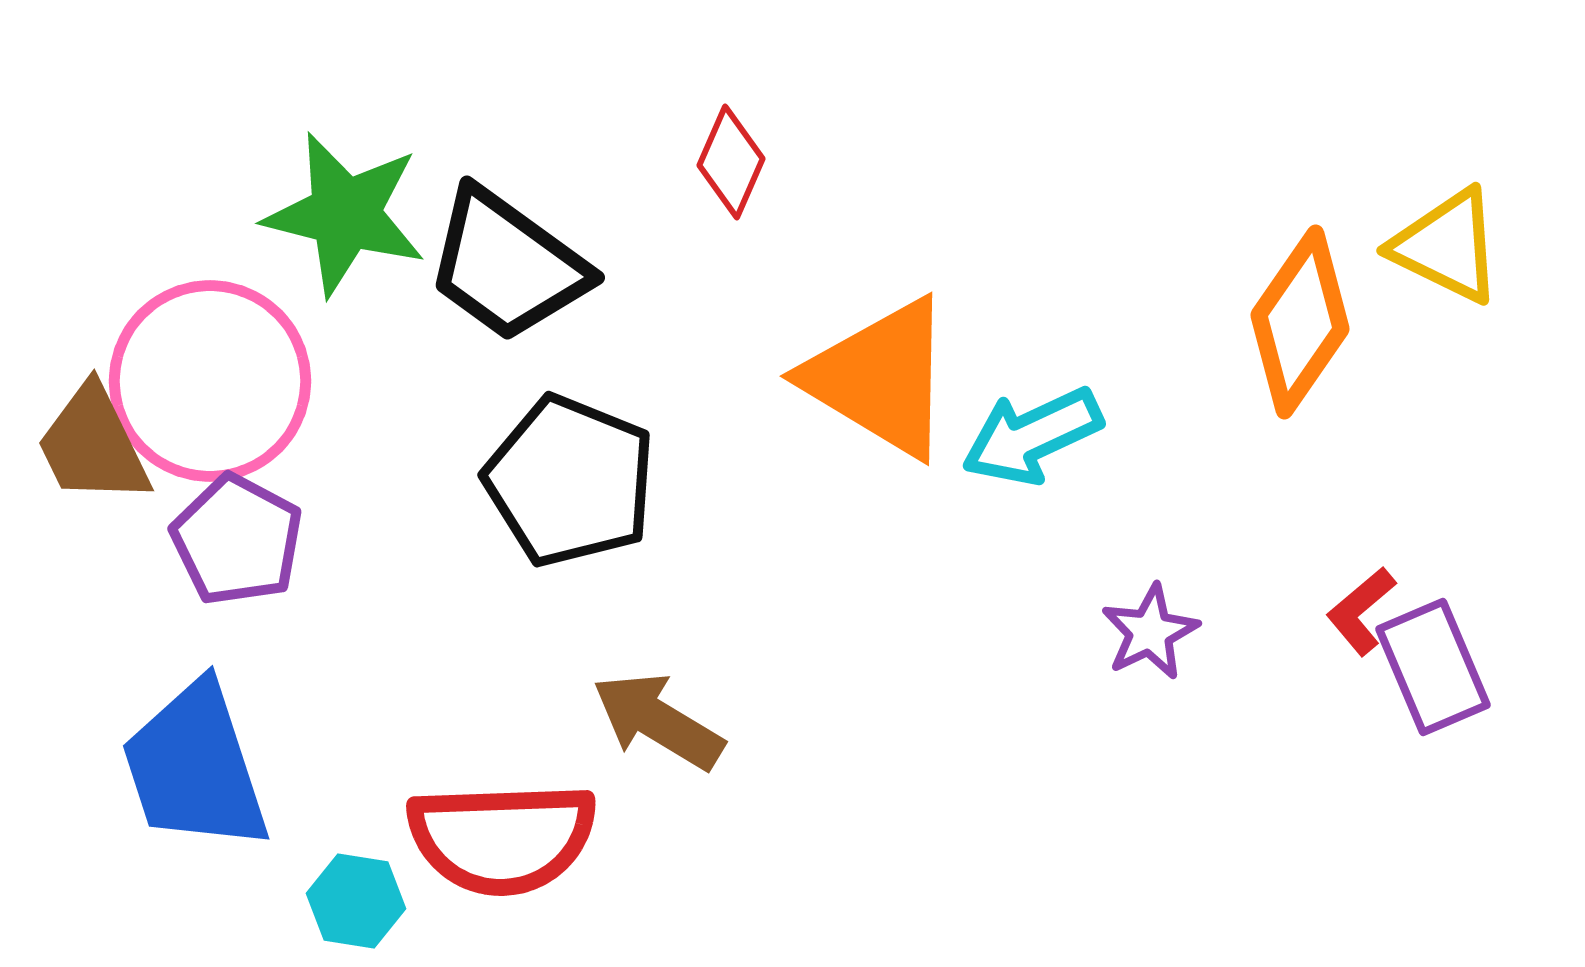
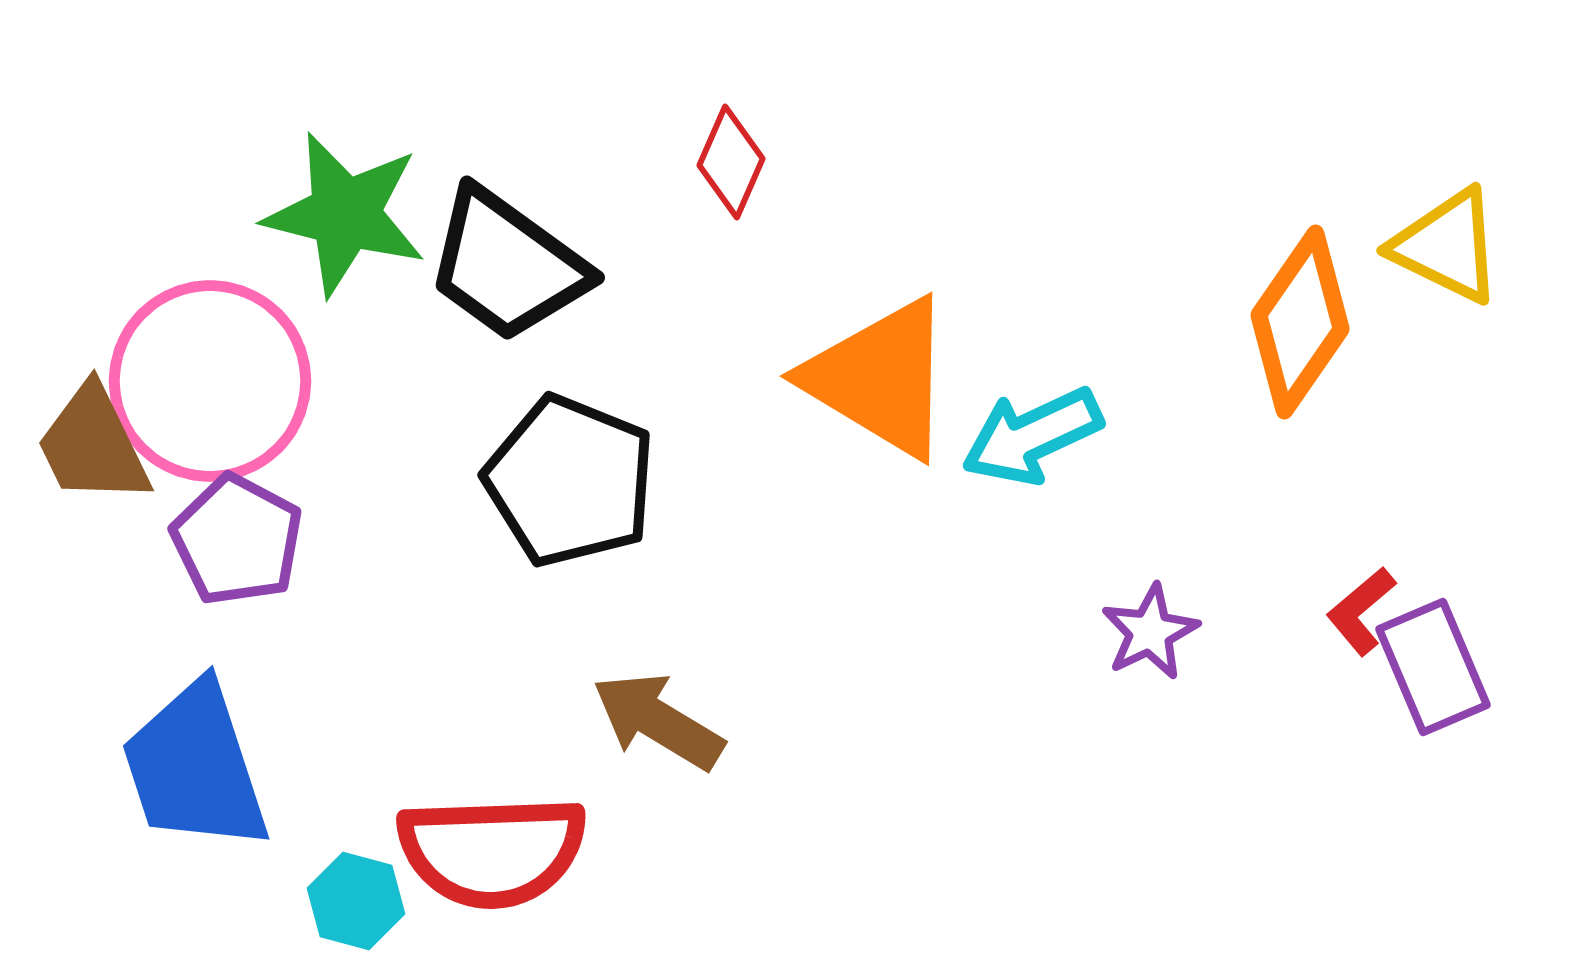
red semicircle: moved 10 px left, 13 px down
cyan hexagon: rotated 6 degrees clockwise
